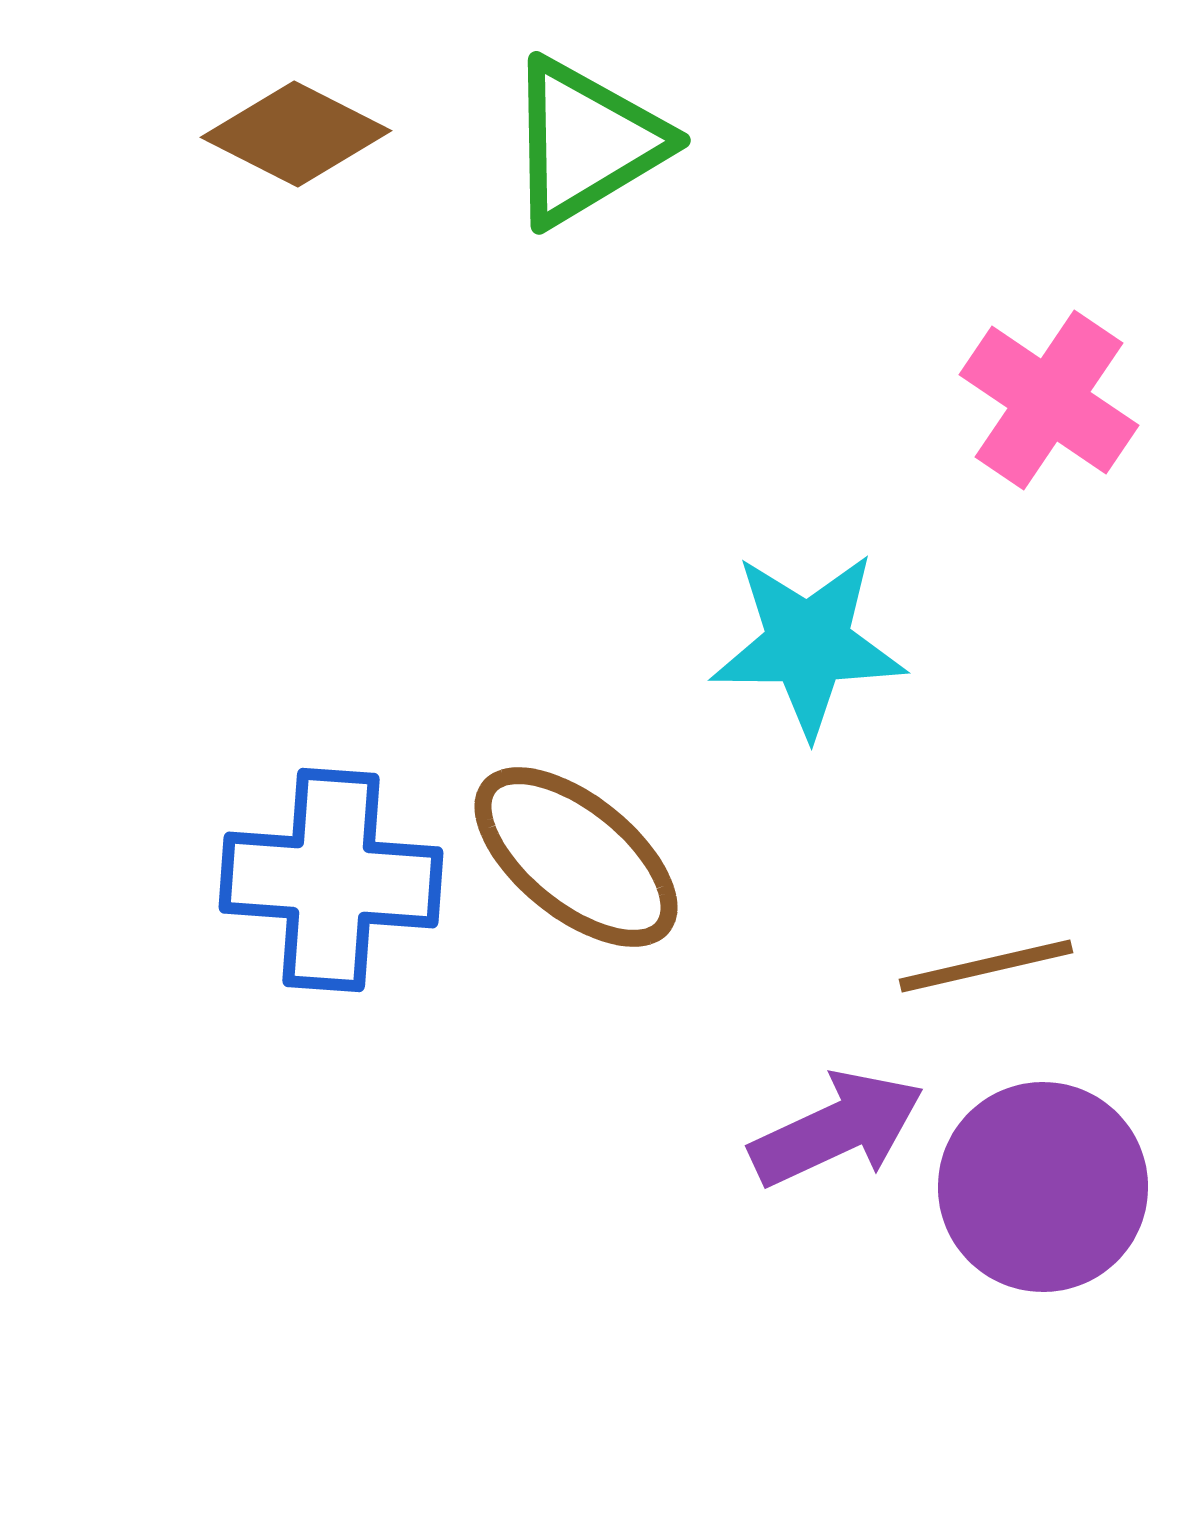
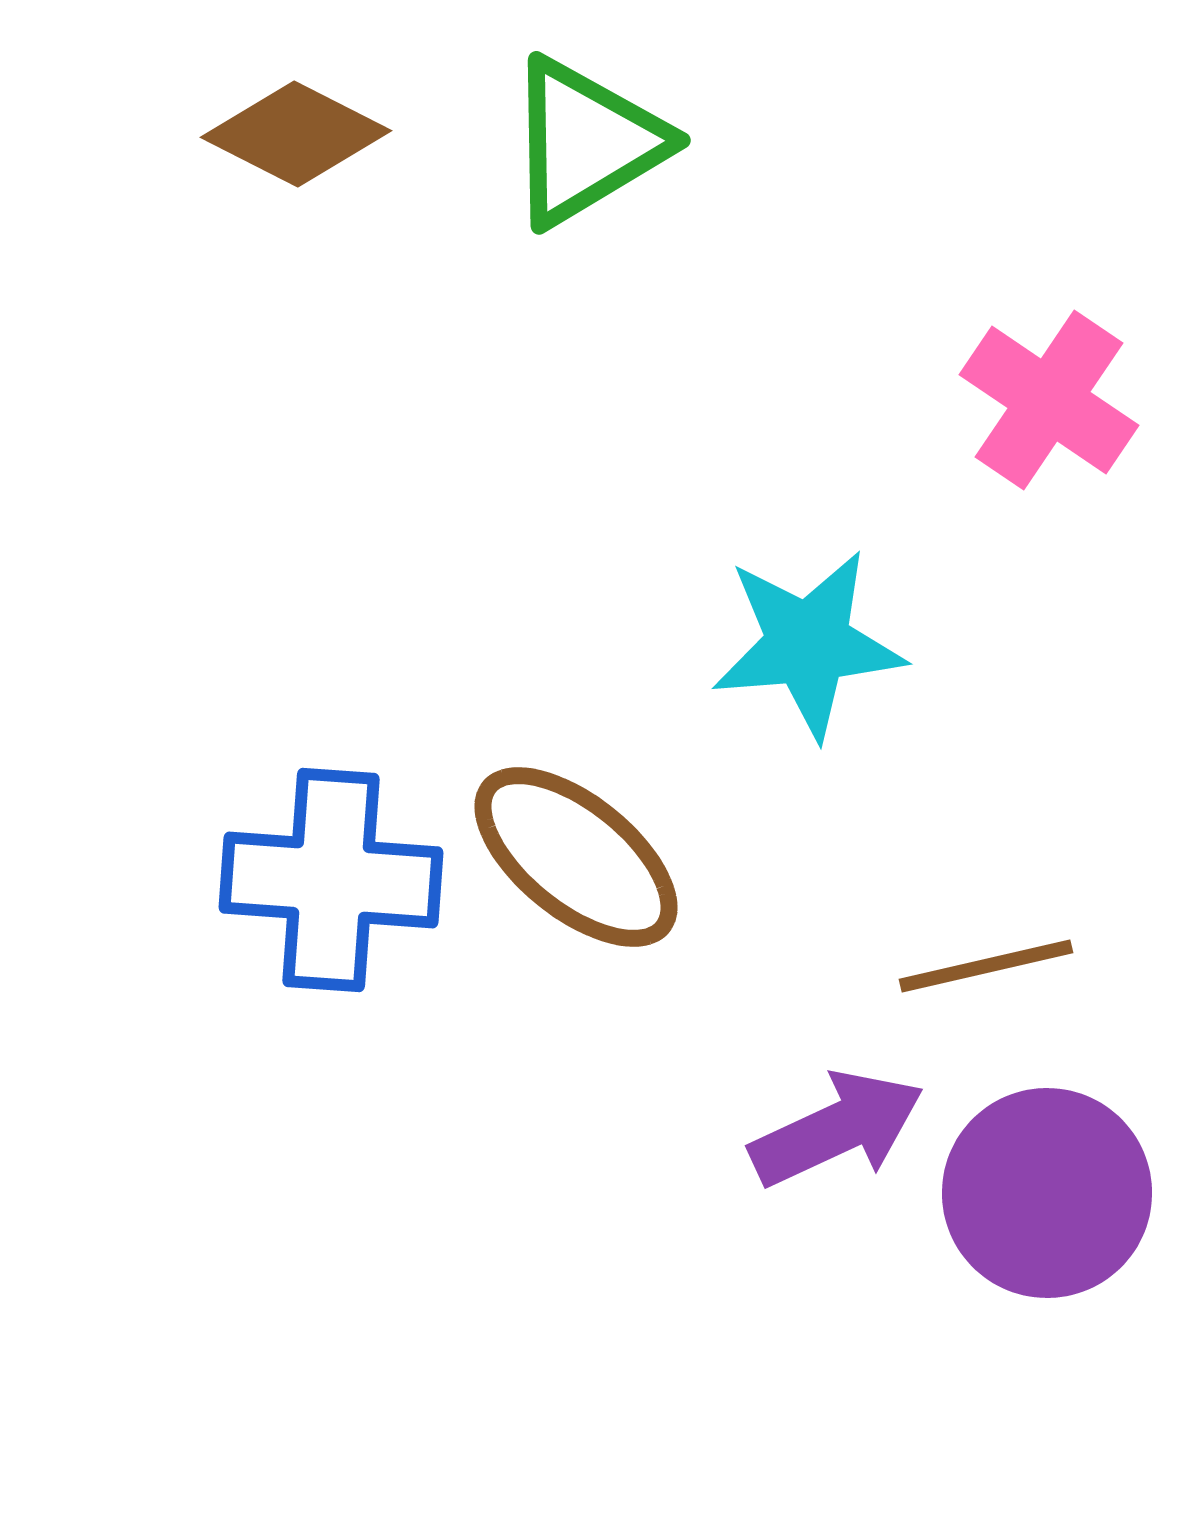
cyan star: rotated 5 degrees counterclockwise
purple circle: moved 4 px right, 6 px down
